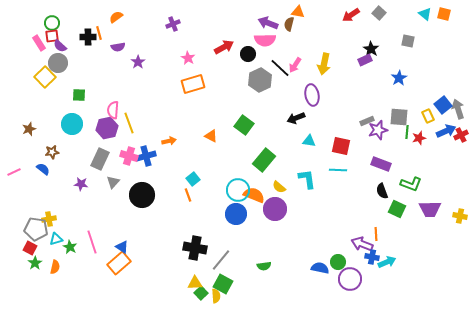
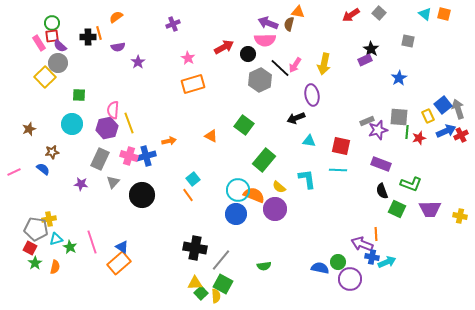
orange line at (188, 195): rotated 16 degrees counterclockwise
